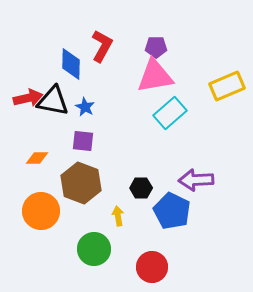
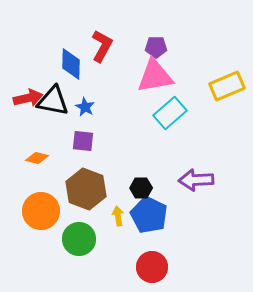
orange diamond: rotated 15 degrees clockwise
brown hexagon: moved 5 px right, 6 px down
blue pentagon: moved 23 px left, 4 px down
green circle: moved 15 px left, 10 px up
